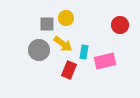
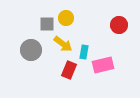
red circle: moved 1 px left
gray circle: moved 8 px left
pink rectangle: moved 2 px left, 4 px down
